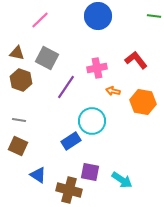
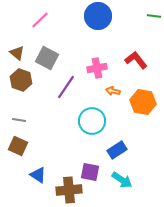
brown triangle: rotated 28 degrees clockwise
blue rectangle: moved 46 px right, 9 px down
brown cross: rotated 20 degrees counterclockwise
